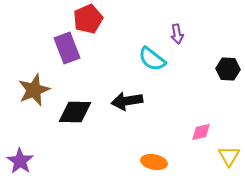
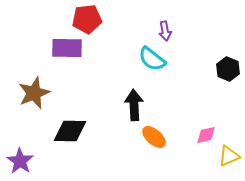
red pentagon: moved 1 px left; rotated 16 degrees clockwise
purple arrow: moved 12 px left, 3 px up
purple rectangle: rotated 68 degrees counterclockwise
black hexagon: rotated 20 degrees clockwise
brown star: moved 3 px down
black arrow: moved 7 px right, 4 px down; rotated 96 degrees clockwise
black diamond: moved 5 px left, 19 px down
pink diamond: moved 5 px right, 3 px down
yellow triangle: rotated 35 degrees clockwise
orange ellipse: moved 25 px up; rotated 30 degrees clockwise
